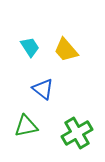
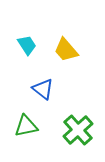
cyan trapezoid: moved 3 px left, 2 px up
green cross: moved 1 px right, 3 px up; rotated 12 degrees counterclockwise
